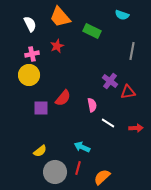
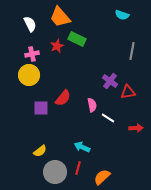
green rectangle: moved 15 px left, 8 px down
white line: moved 5 px up
